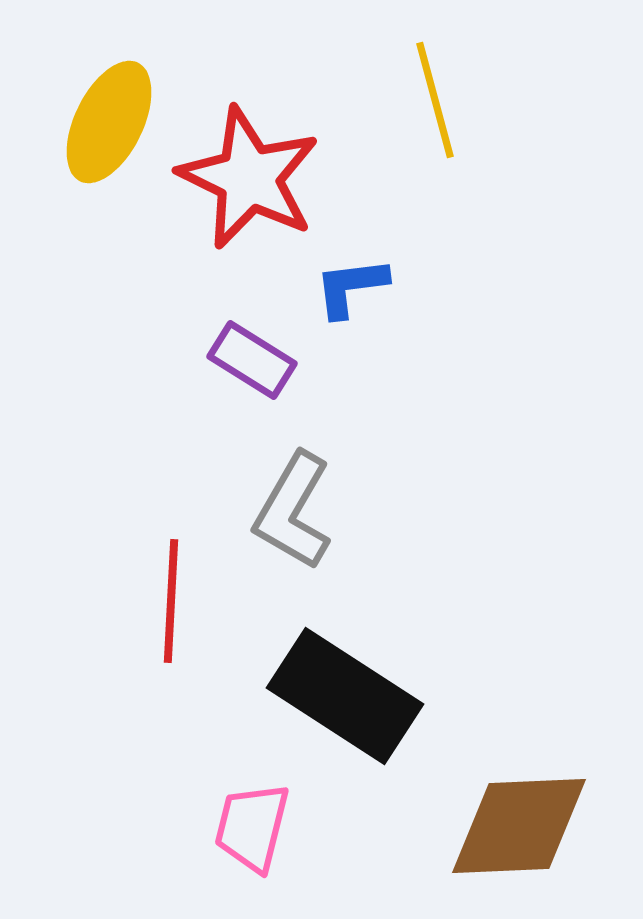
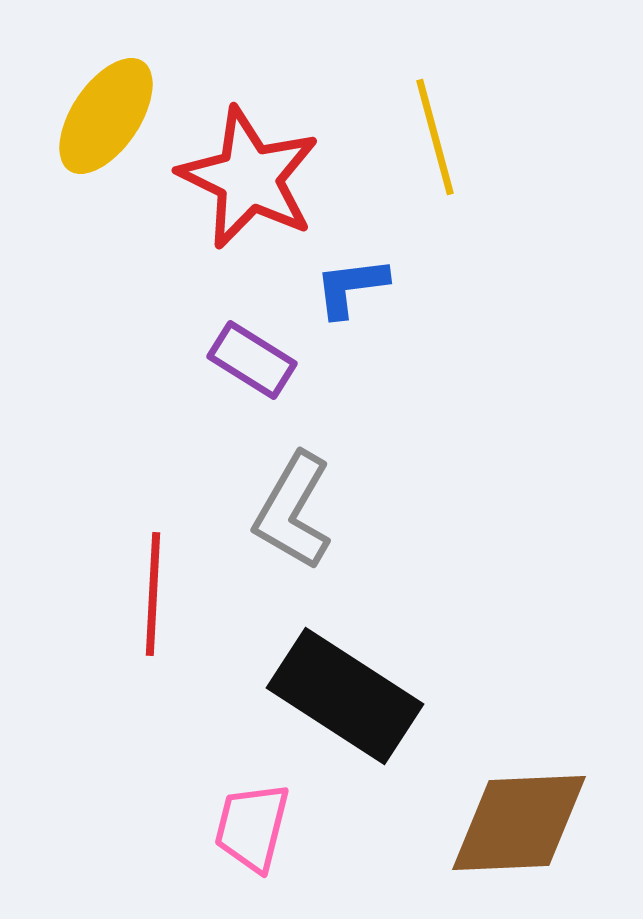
yellow line: moved 37 px down
yellow ellipse: moved 3 px left, 6 px up; rotated 8 degrees clockwise
red line: moved 18 px left, 7 px up
brown diamond: moved 3 px up
